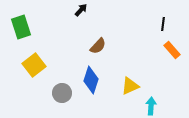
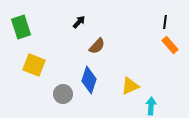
black arrow: moved 2 px left, 12 px down
black line: moved 2 px right, 2 px up
brown semicircle: moved 1 px left
orange rectangle: moved 2 px left, 5 px up
yellow square: rotated 30 degrees counterclockwise
blue diamond: moved 2 px left
gray circle: moved 1 px right, 1 px down
